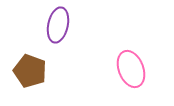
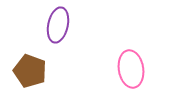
pink ellipse: rotated 12 degrees clockwise
